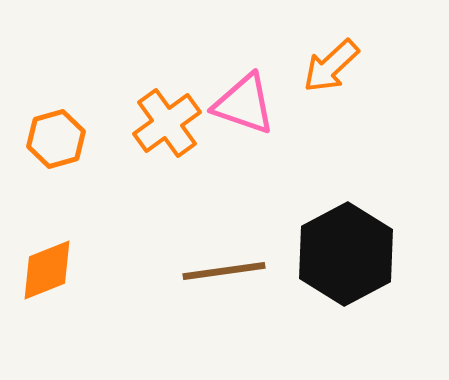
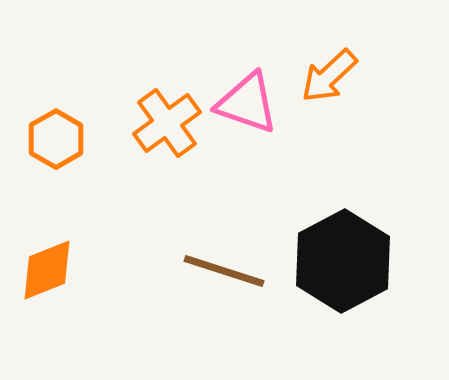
orange arrow: moved 2 px left, 10 px down
pink triangle: moved 3 px right, 1 px up
orange hexagon: rotated 14 degrees counterclockwise
black hexagon: moved 3 px left, 7 px down
brown line: rotated 26 degrees clockwise
